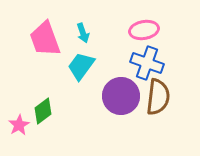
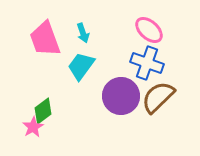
pink ellipse: moved 5 px right; rotated 52 degrees clockwise
brown semicircle: rotated 141 degrees counterclockwise
pink star: moved 14 px right, 2 px down
